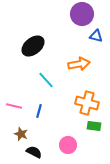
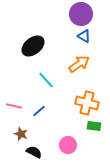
purple circle: moved 1 px left
blue triangle: moved 12 px left; rotated 16 degrees clockwise
orange arrow: rotated 25 degrees counterclockwise
blue line: rotated 32 degrees clockwise
